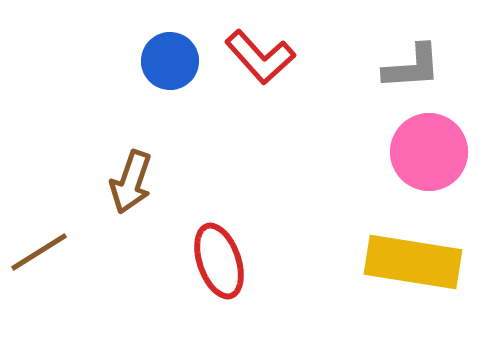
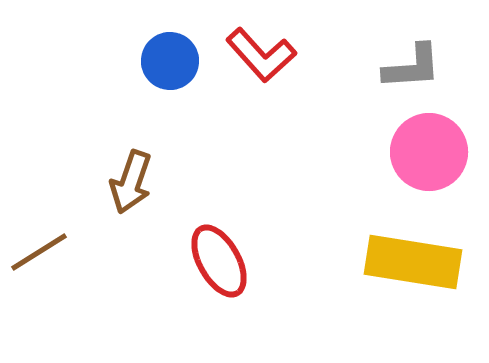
red L-shape: moved 1 px right, 2 px up
red ellipse: rotated 10 degrees counterclockwise
